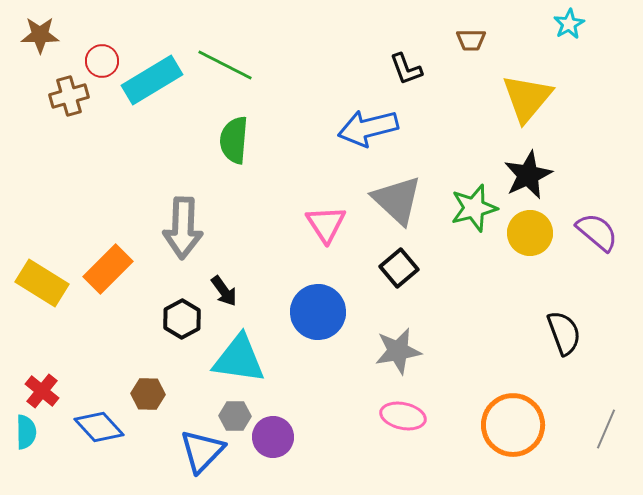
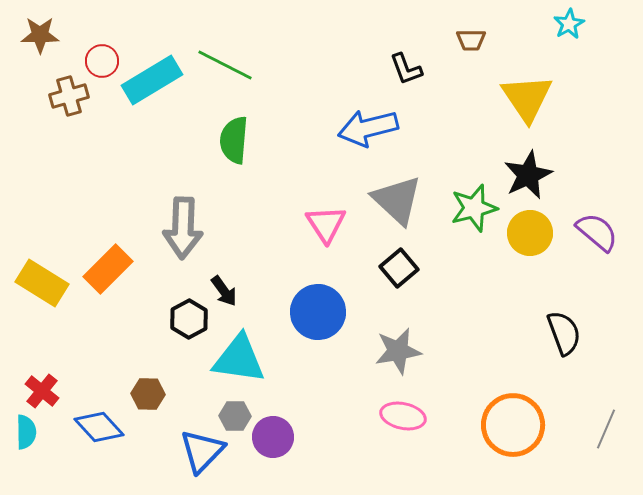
yellow triangle: rotated 14 degrees counterclockwise
black hexagon: moved 7 px right
